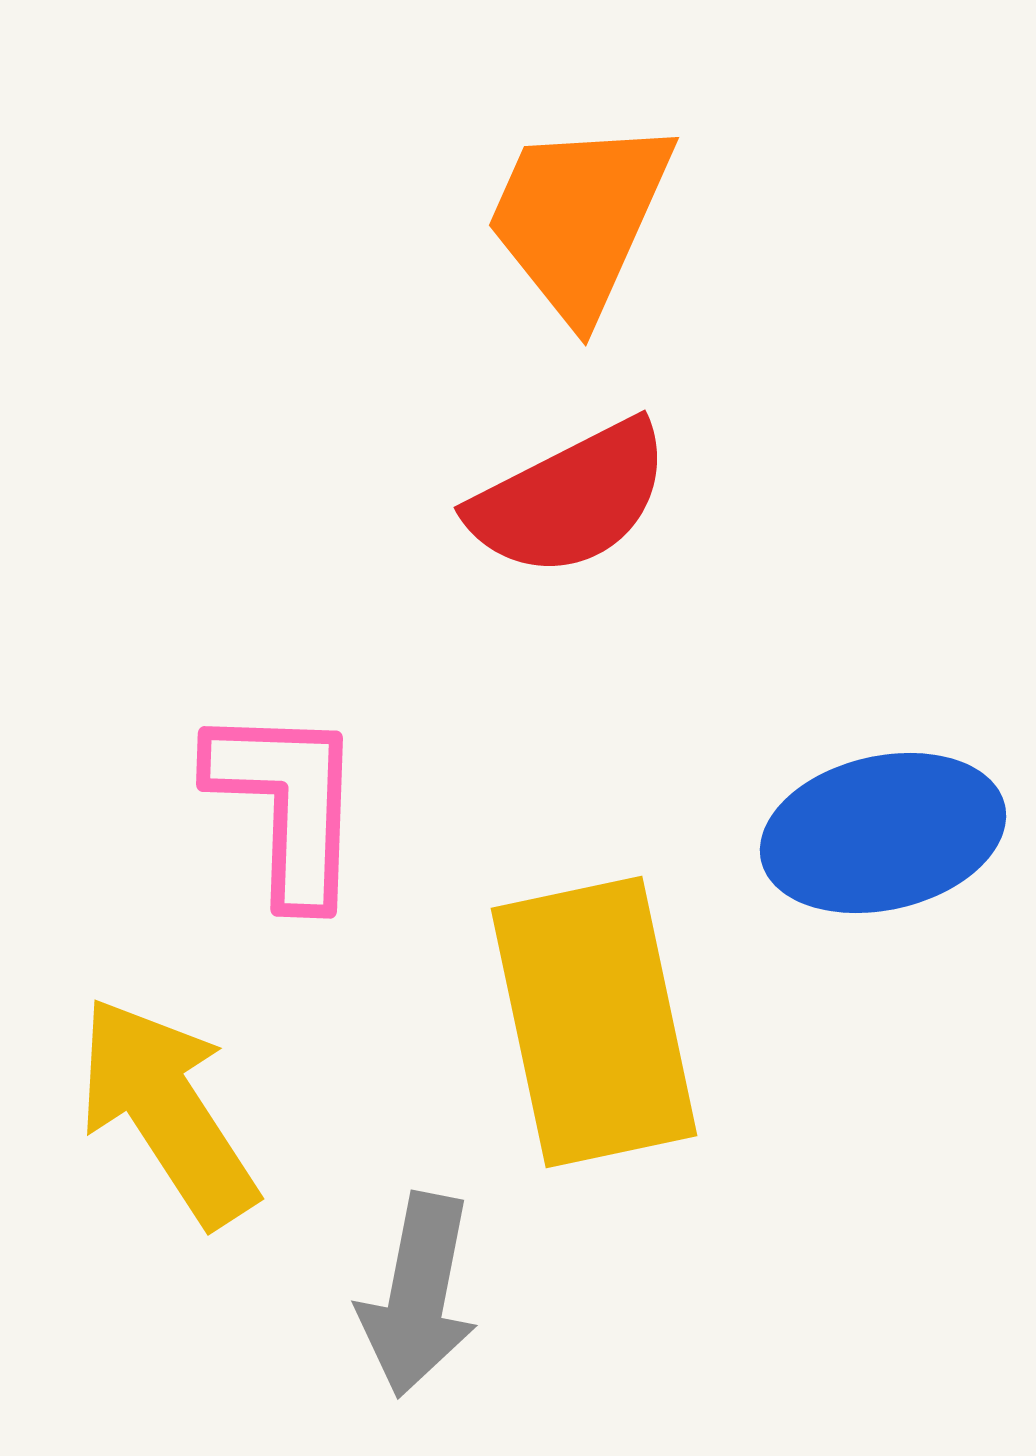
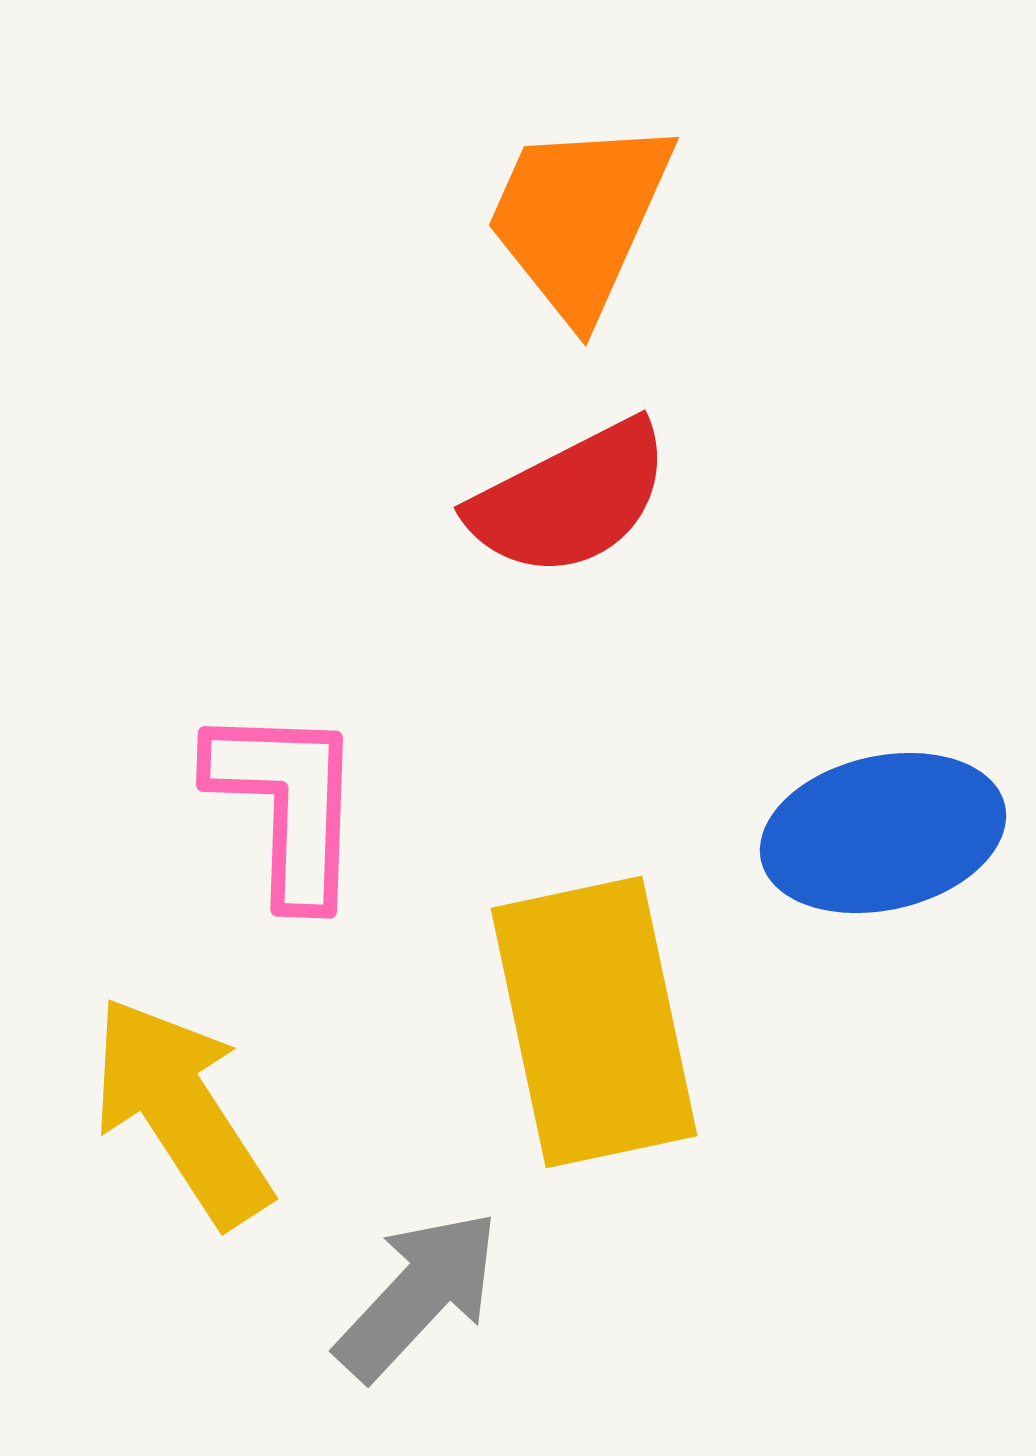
yellow arrow: moved 14 px right
gray arrow: rotated 148 degrees counterclockwise
